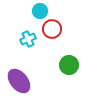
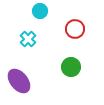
red circle: moved 23 px right
cyan cross: rotated 21 degrees counterclockwise
green circle: moved 2 px right, 2 px down
